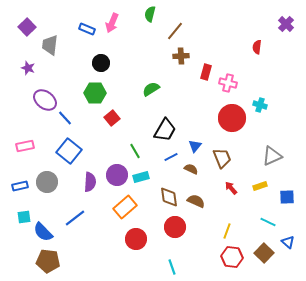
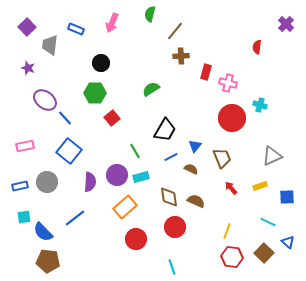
blue rectangle at (87, 29): moved 11 px left
